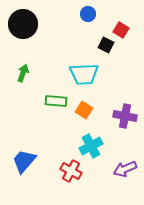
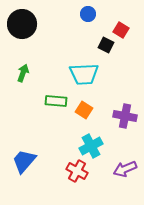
black circle: moved 1 px left
red cross: moved 6 px right
